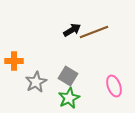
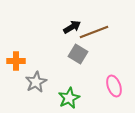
black arrow: moved 3 px up
orange cross: moved 2 px right
gray square: moved 10 px right, 22 px up
